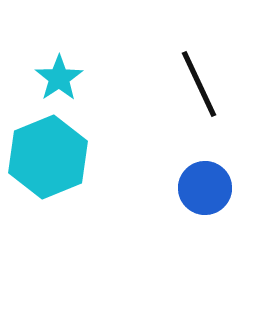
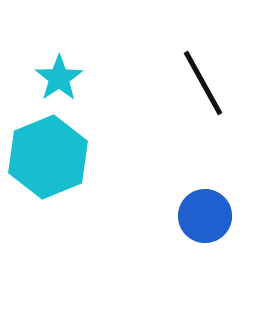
black line: moved 4 px right, 1 px up; rotated 4 degrees counterclockwise
blue circle: moved 28 px down
